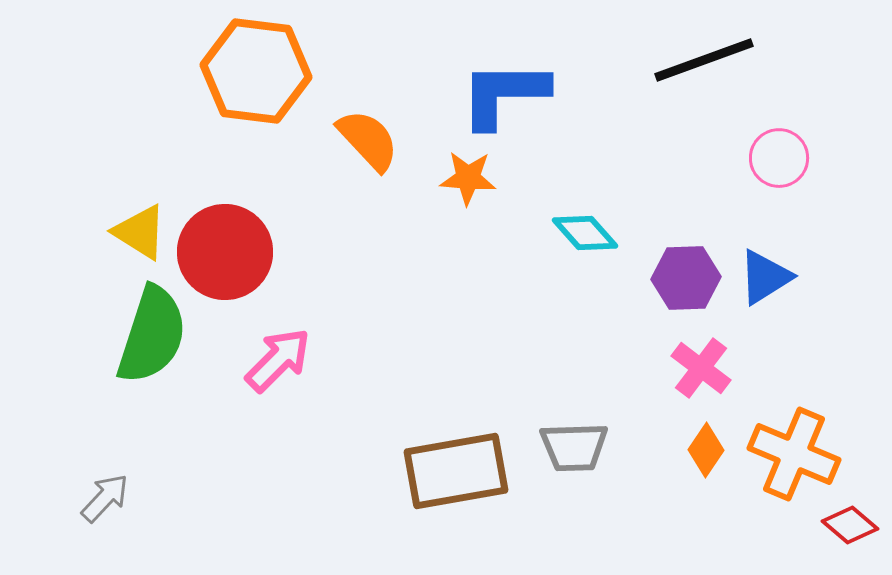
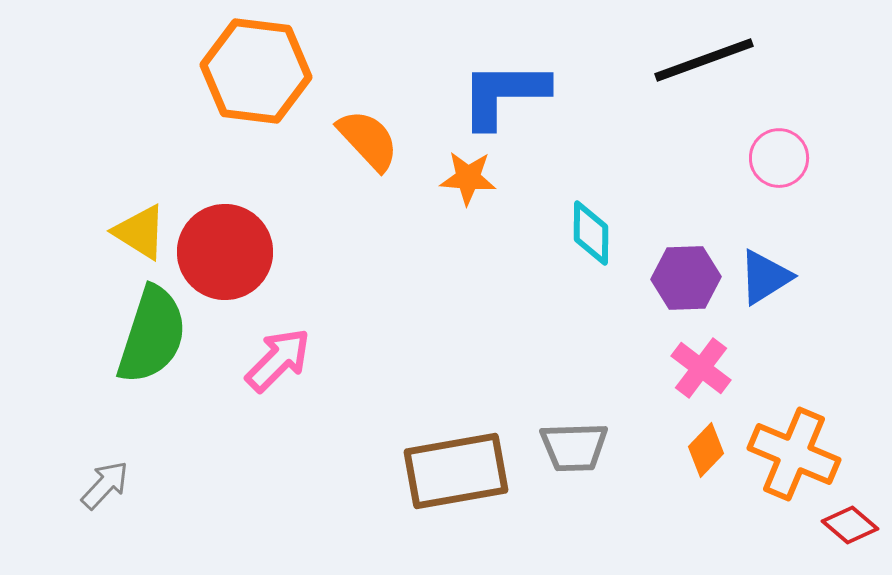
cyan diamond: moved 6 px right; rotated 42 degrees clockwise
orange diamond: rotated 10 degrees clockwise
gray arrow: moved 13 px up
